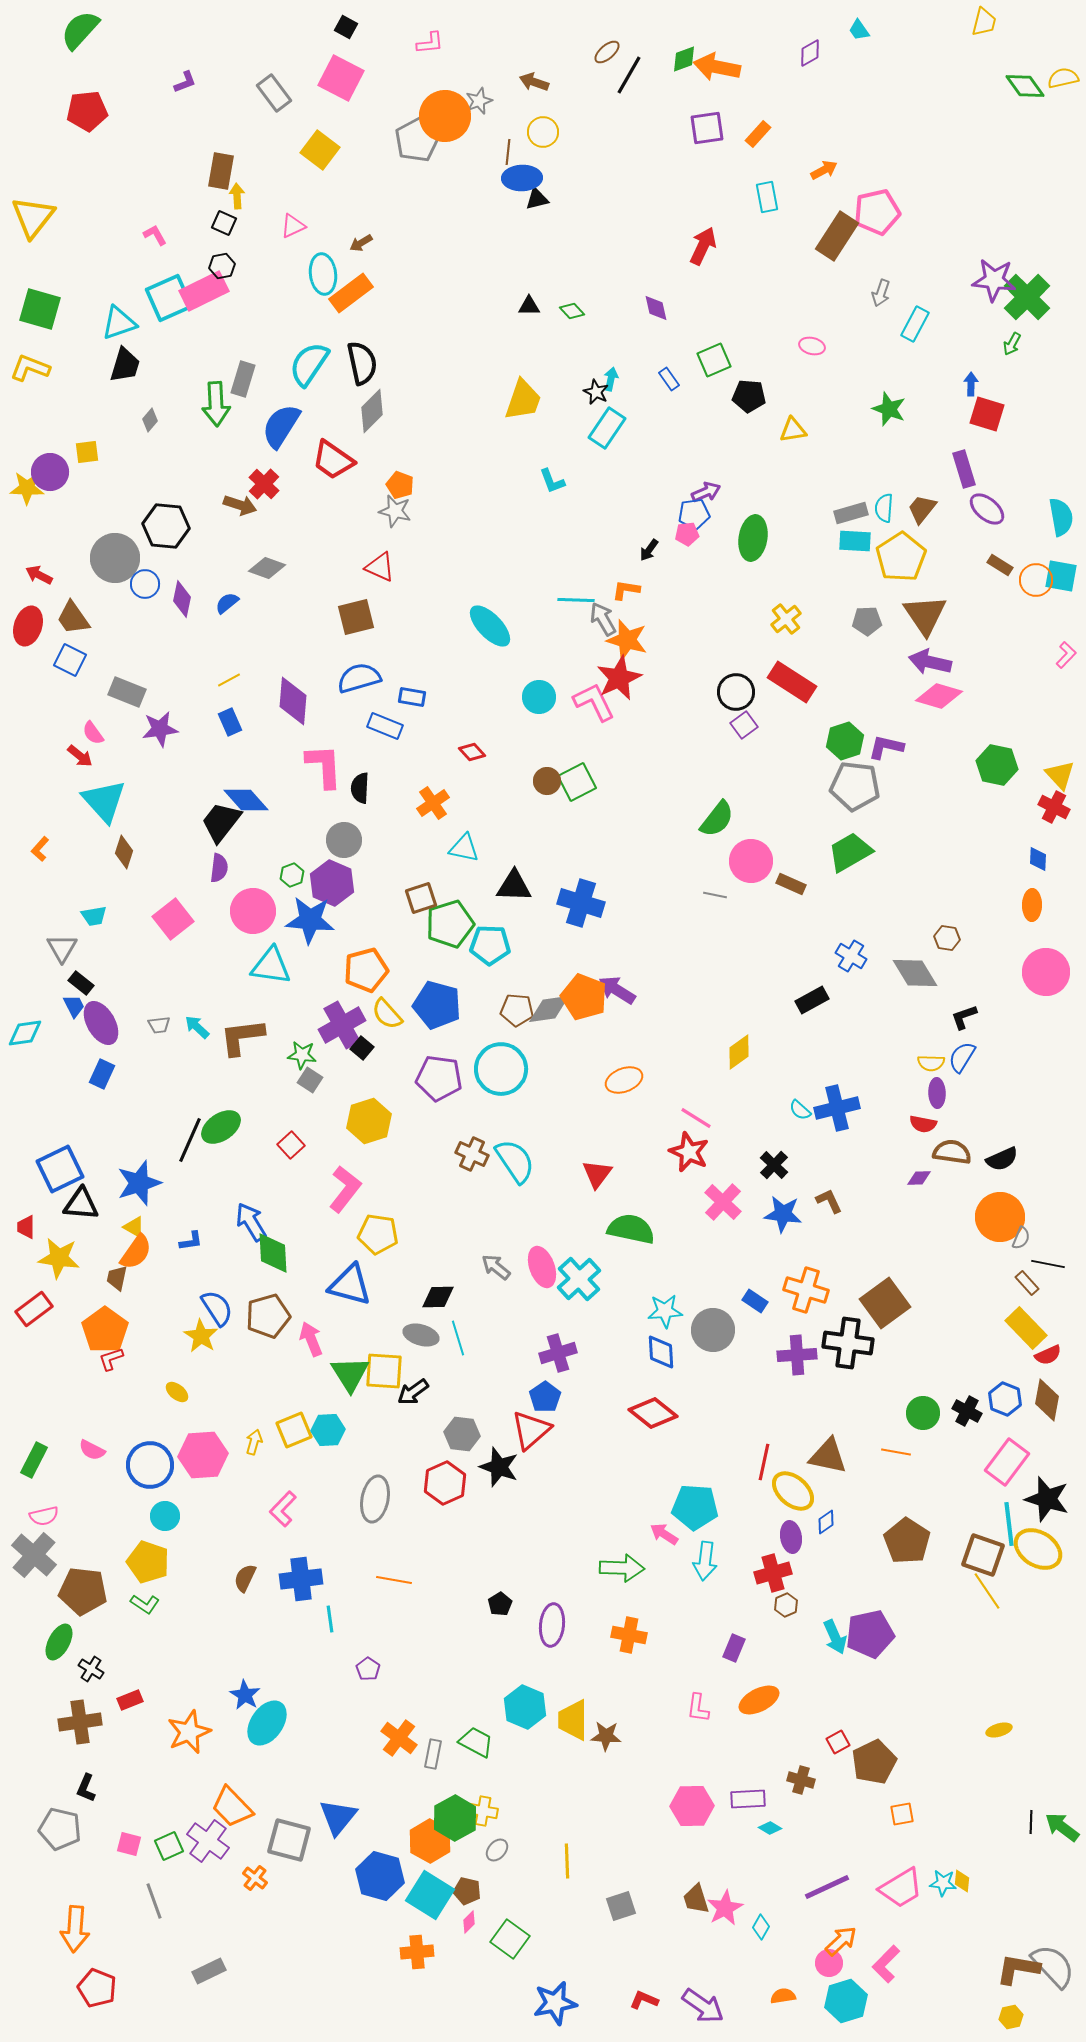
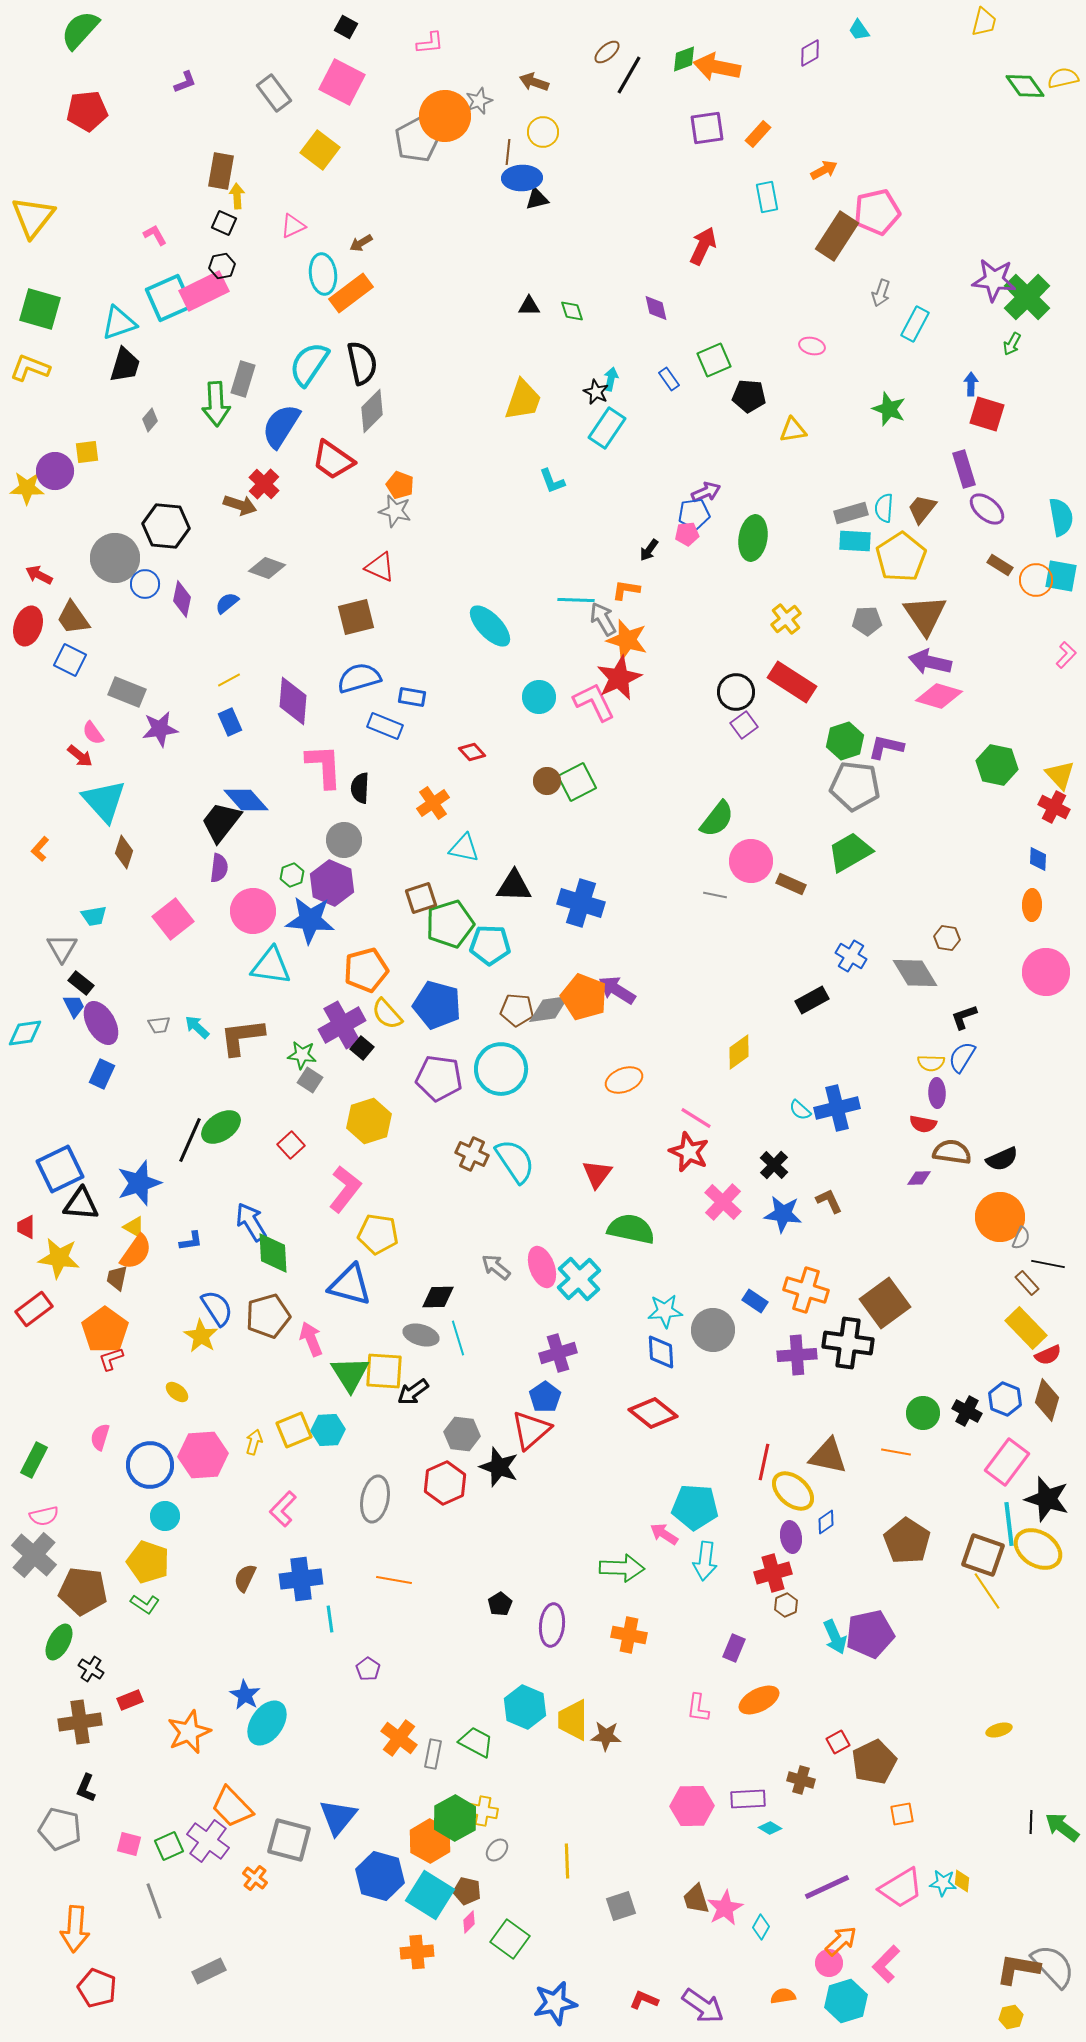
pink square at (341, 78): moved 1 px right, 4 px down
green diamond at (572, 311): rotated 25 degrees clockwise
purple circle at (50, 472): moved 5 px right, 1 px up
brown diamond at (1047, 1400): rotated 6 degrees clockwise
pink semicircle at (92, 1450): moved 8 px right, 13 px up; rotated 80 degrees clockwise
